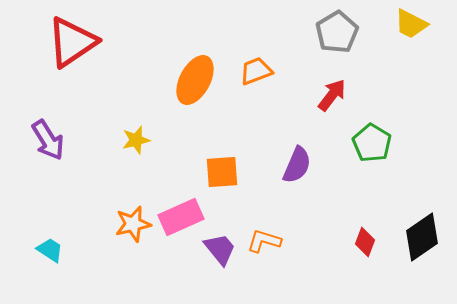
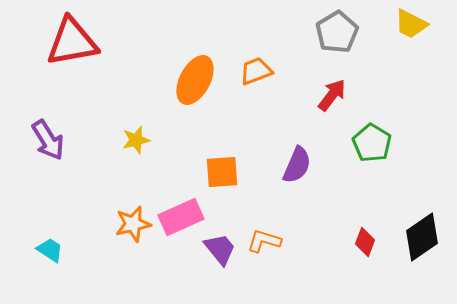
red triangle: rotated 24 degrees clockwise
